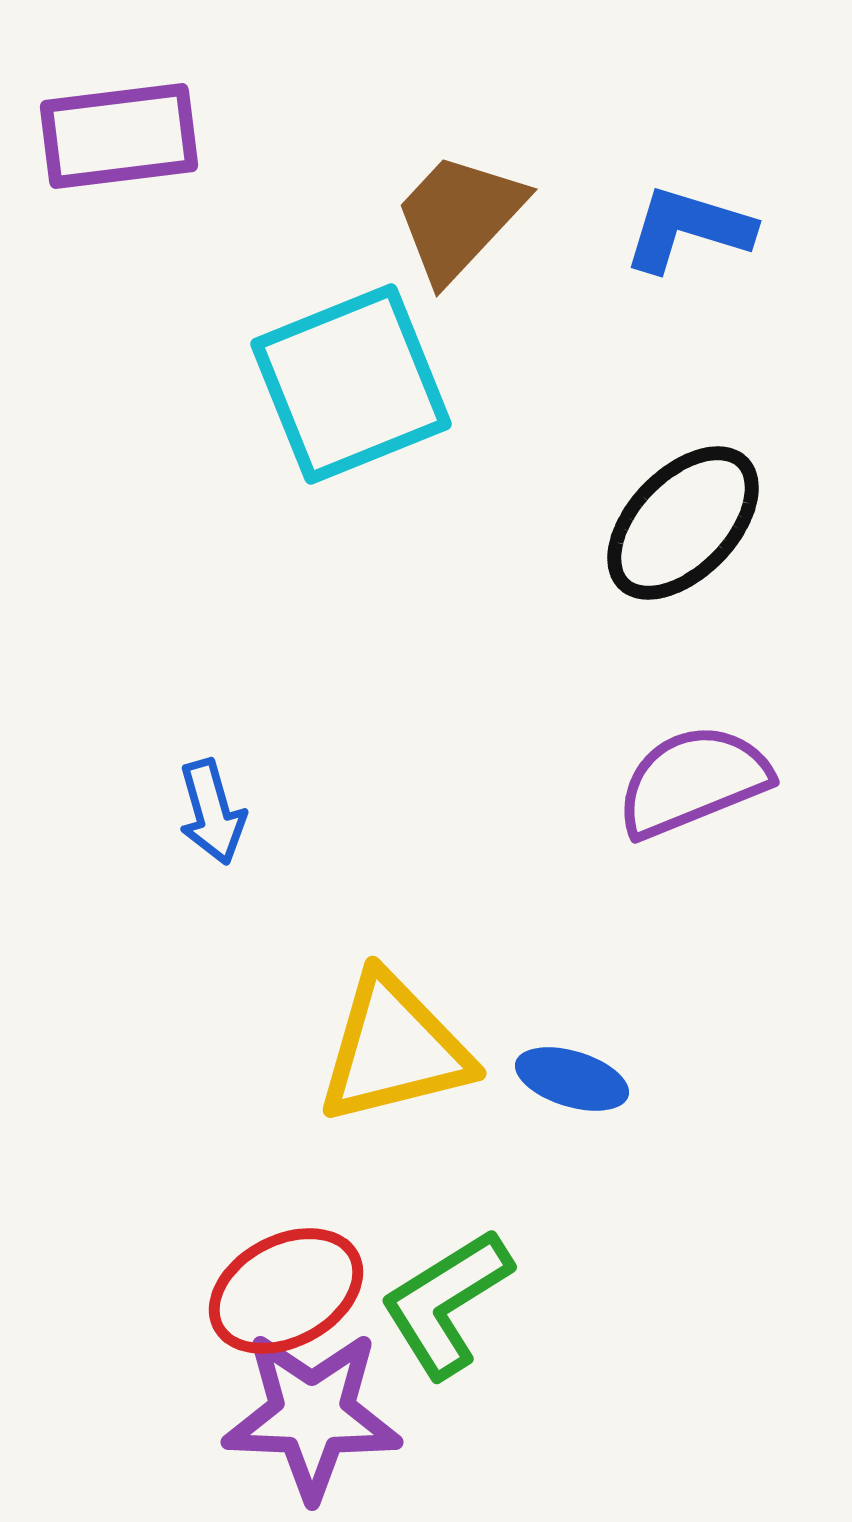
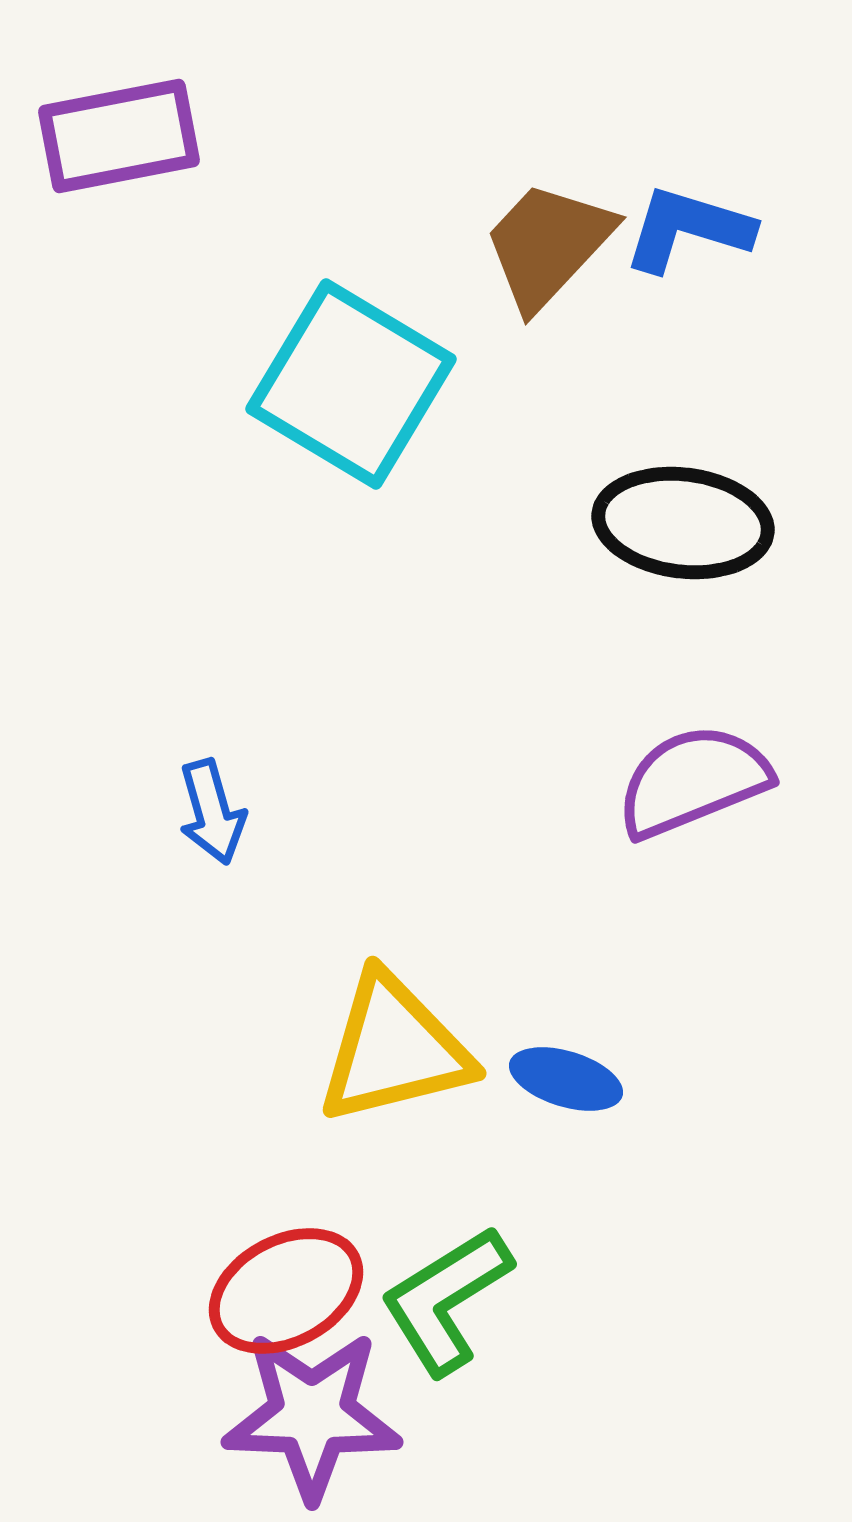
purple rectangle: rotated 4 degrees counterclockwise
brown trapezoid: moved 89 px right, 28 px down
cyan square: rotated 37 degrees counterclockwise
black ellipse: rotated 53 degrees clockwise
blue ellipse: moved 6 px left
green L-shape: moved 3 px up
